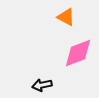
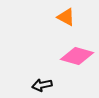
pink diamond: moved 1 px left, 3 px down; rotated 36 degrees clockwise
